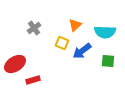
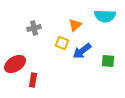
gray cross: rotated 24 degrees clockwise
cyan semicircle: moved 16 px up
red rectangle: rotated 64 degrees counterclockwise
